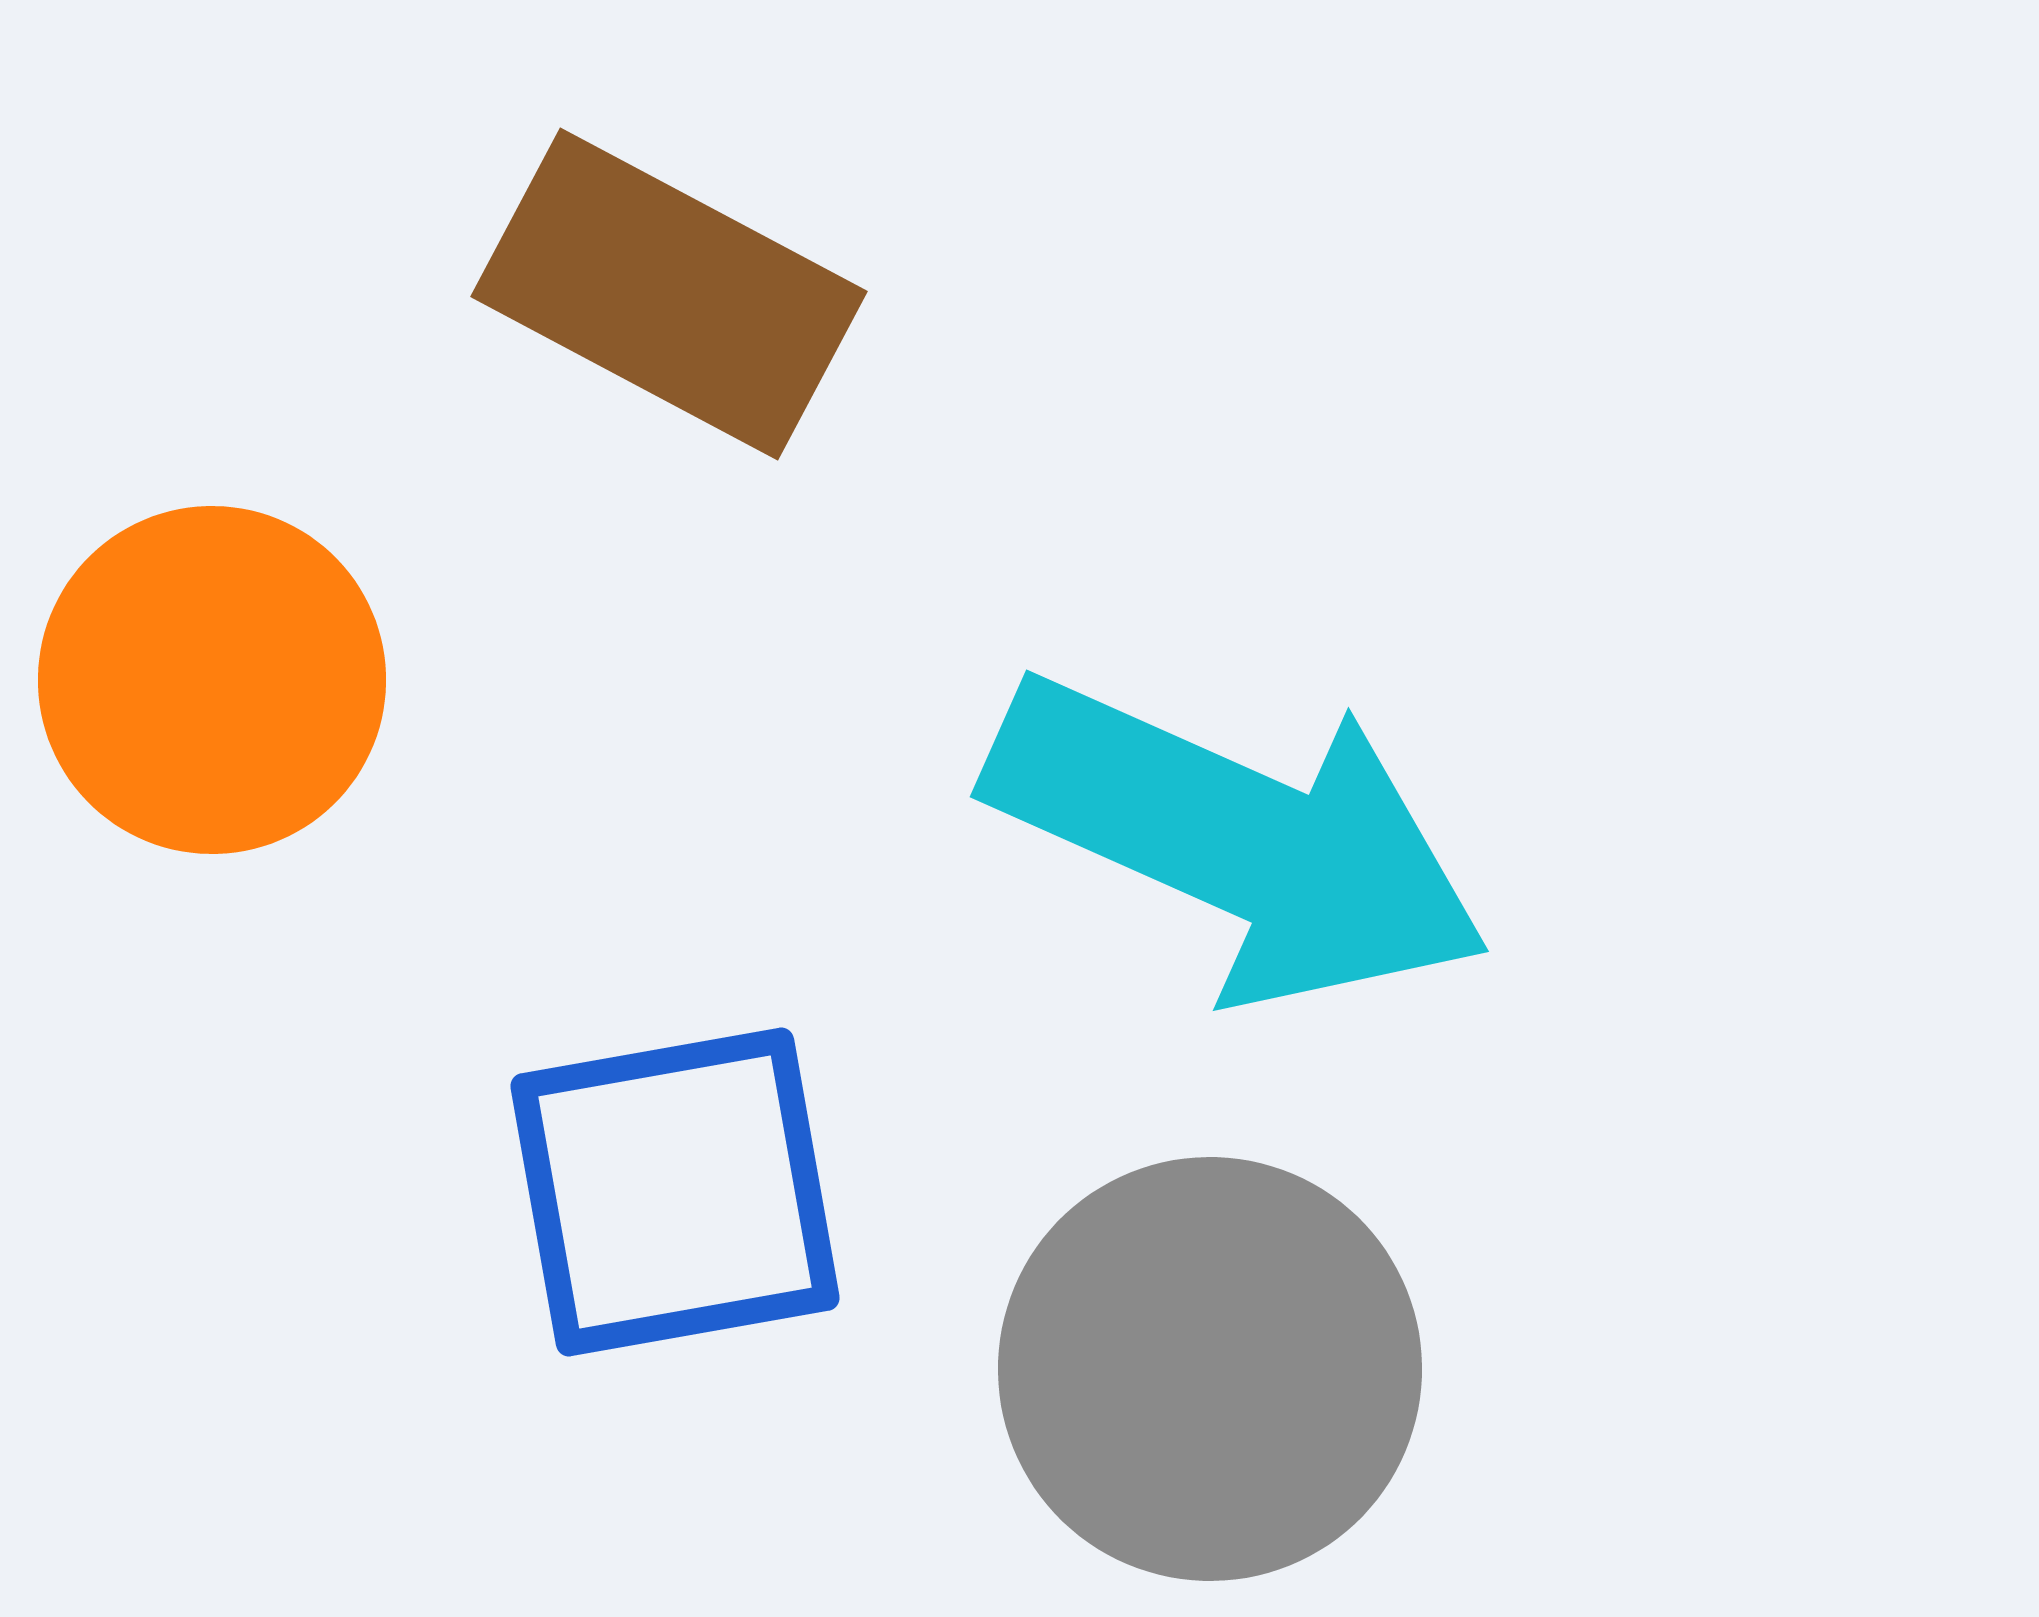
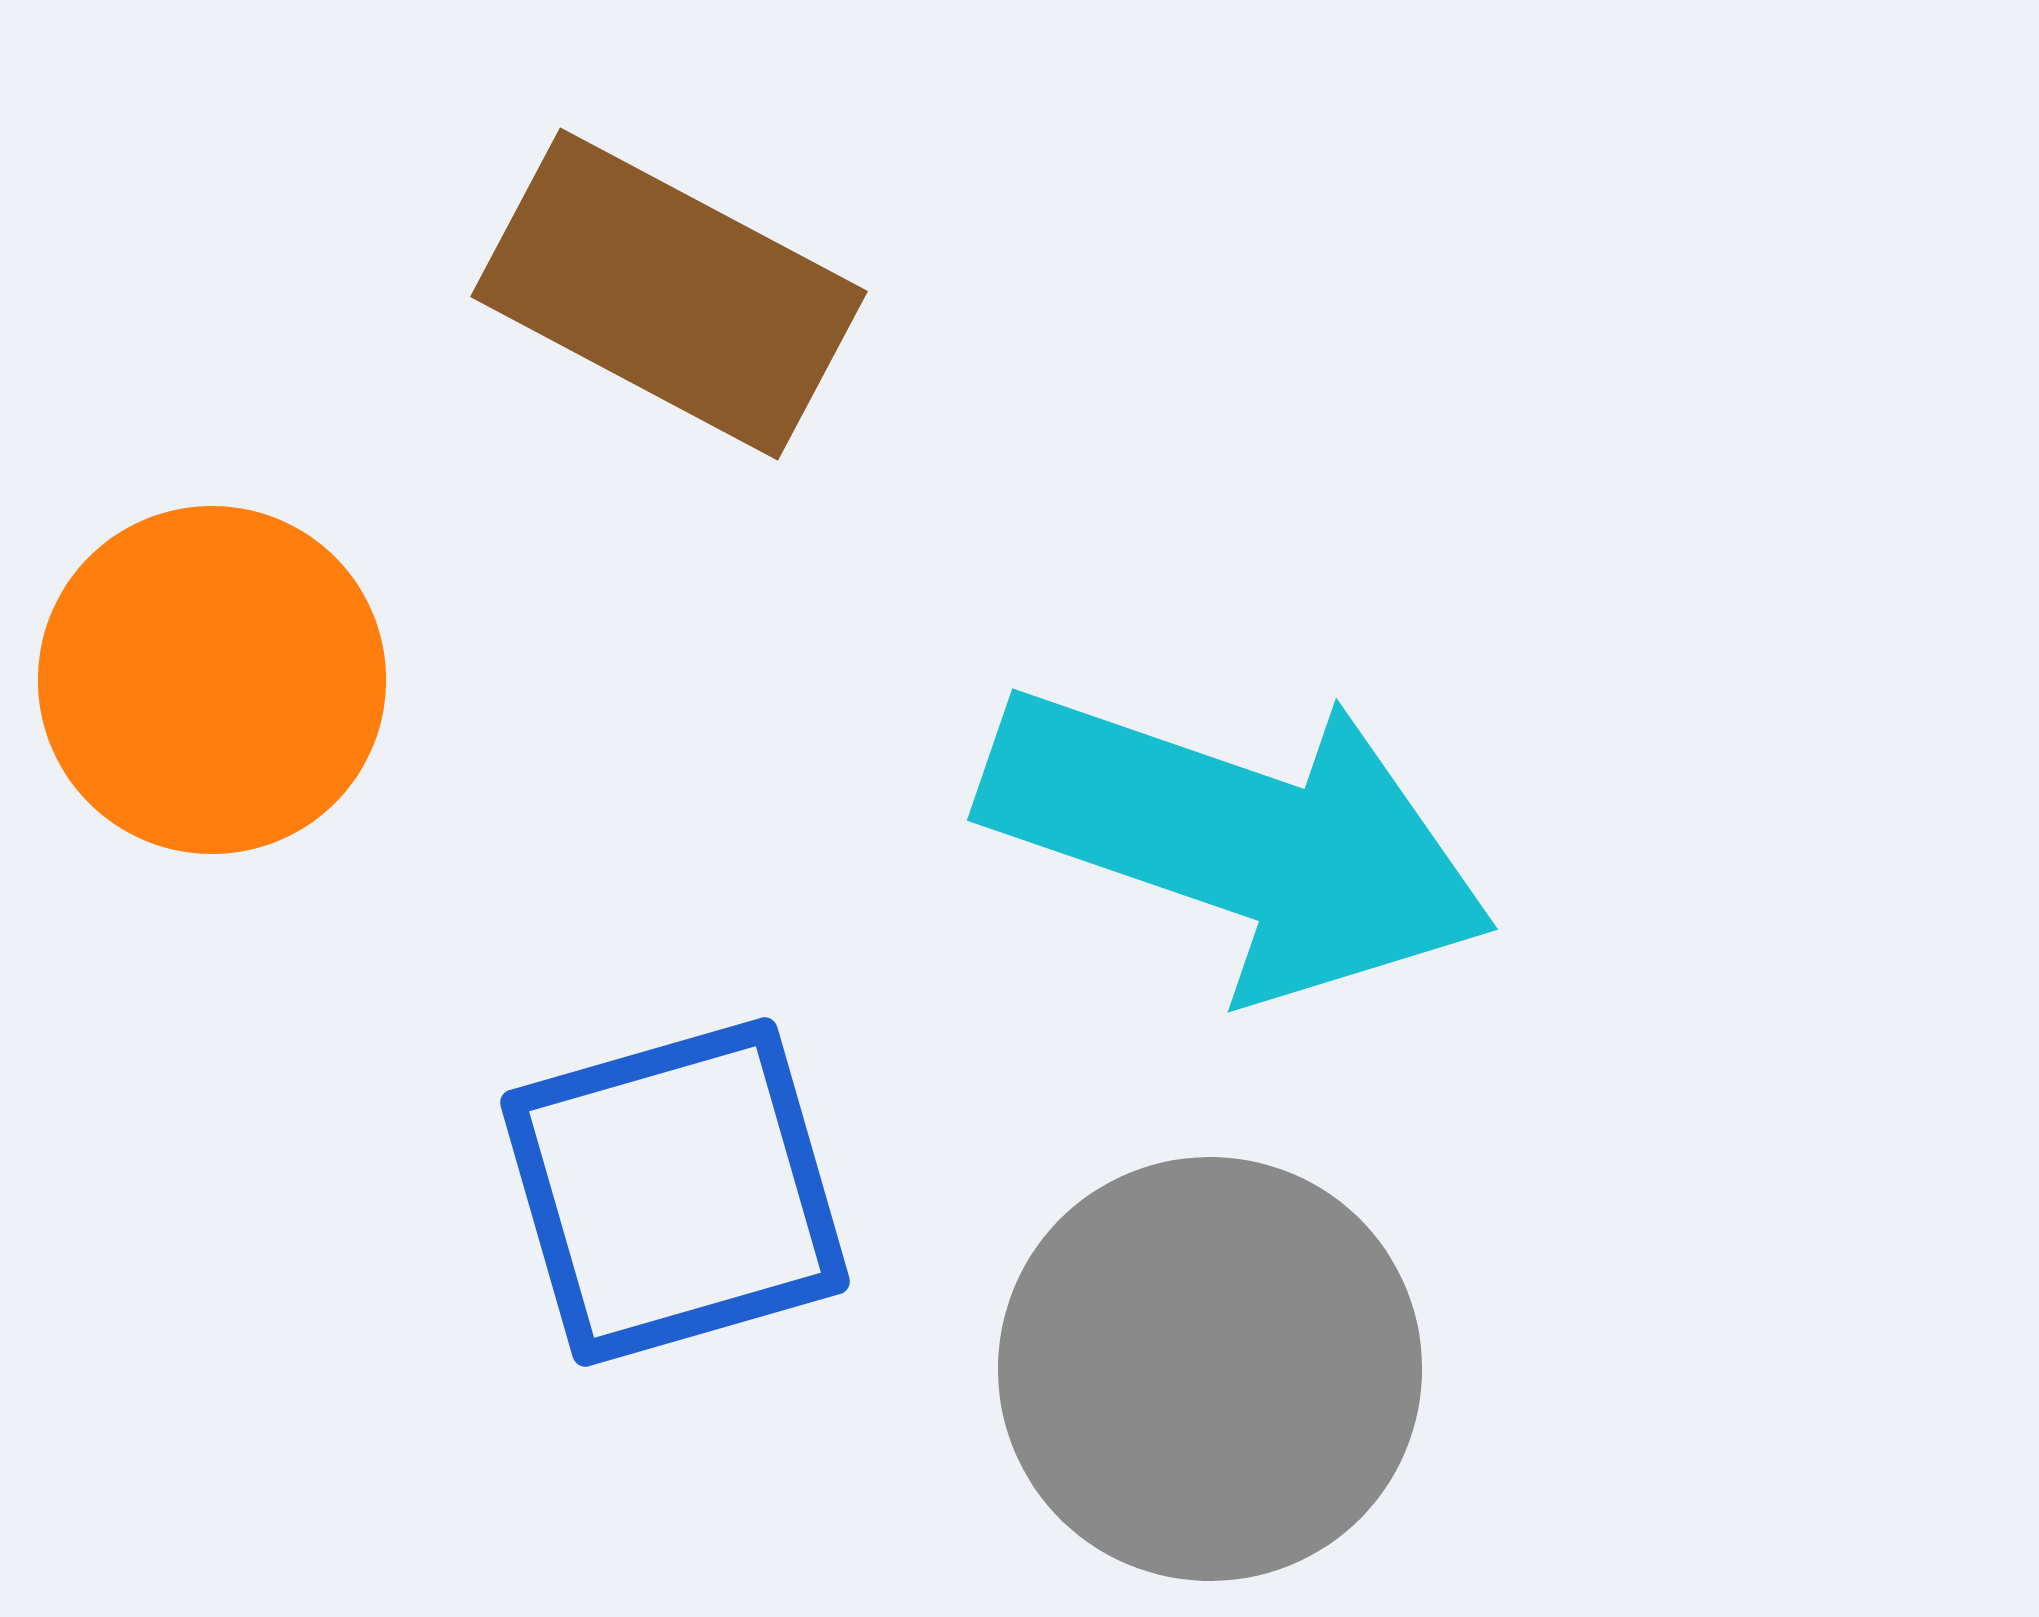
cyan arrow: rotated 5 degrees counterclockwise
blue square: rotated 6 degrees counterclockwise
